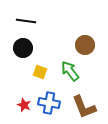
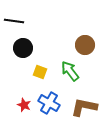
black line: moved 12 px left
blue cross: rotated 20 degrees clockwise
brown L-shape: rotated 124 degrees clockwise
